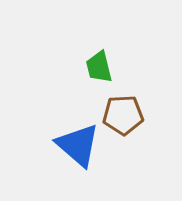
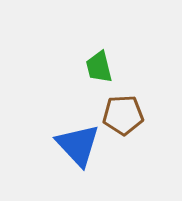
blue triangle: rotated 6 degrees clockwise
